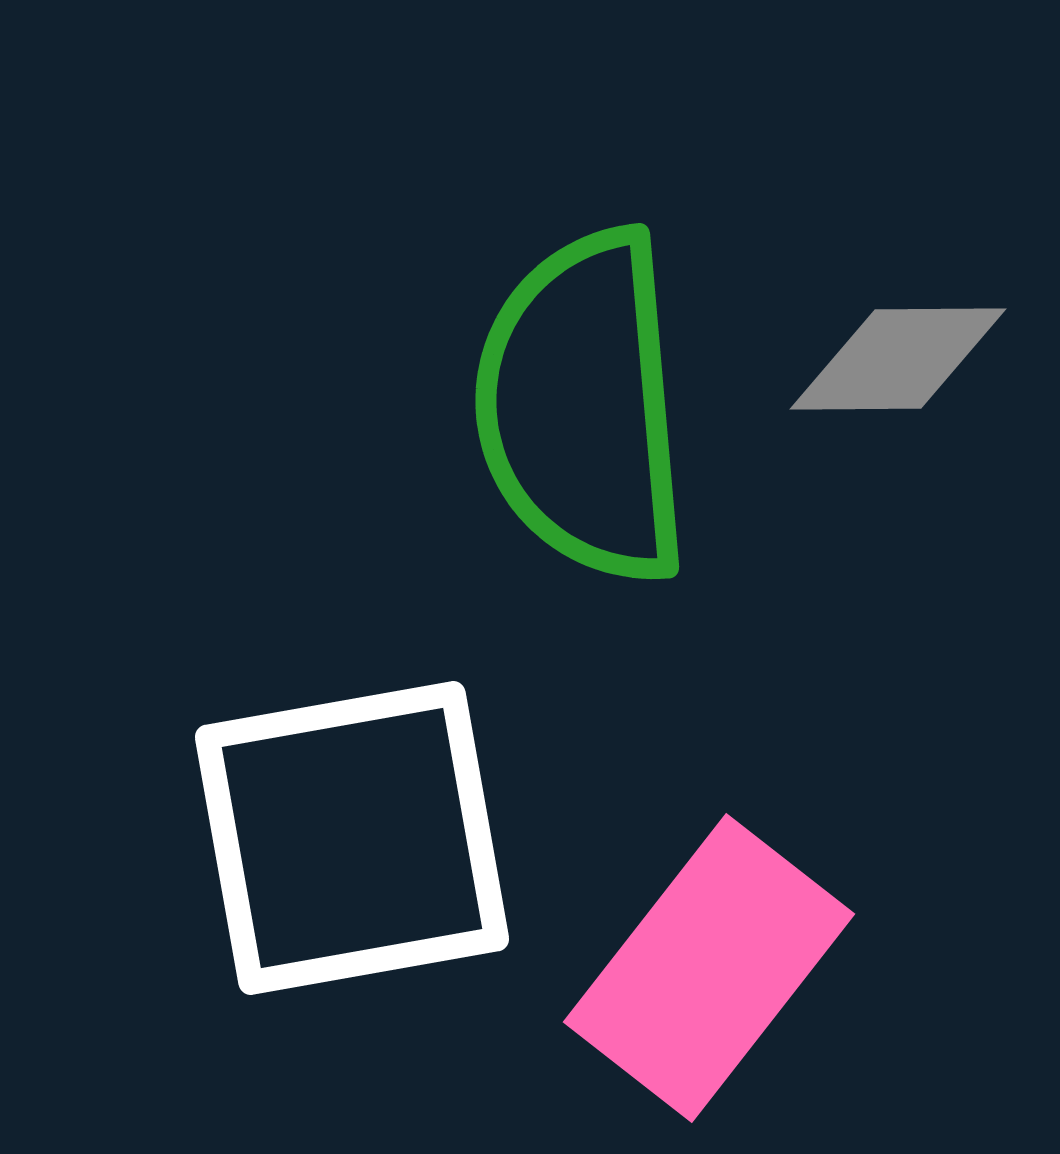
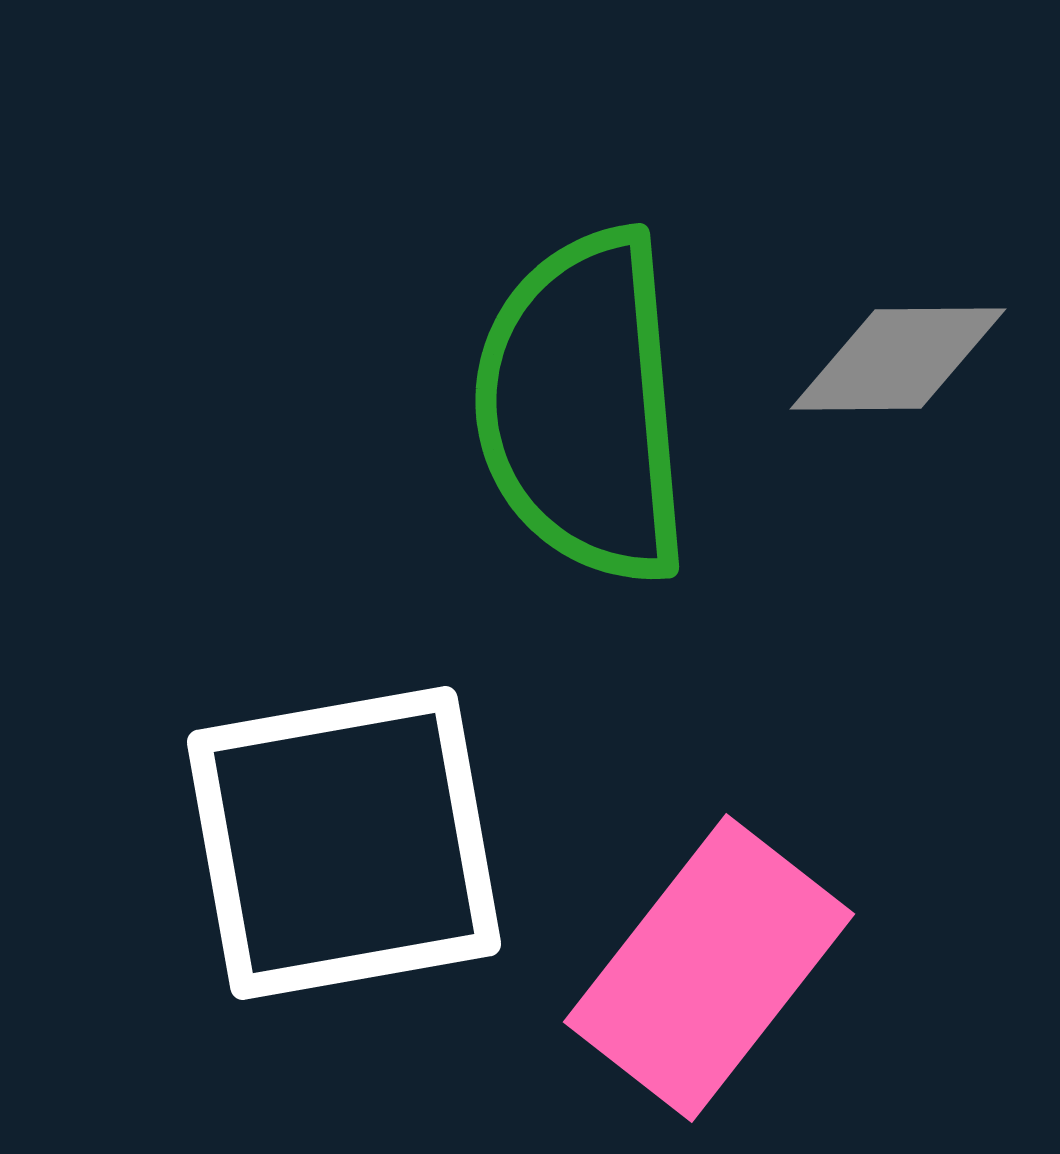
white square: moved 8 px left, 5 px down
